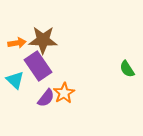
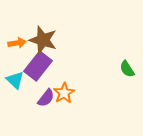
brown star: rotated 16 degrees clockwise
purple rectangle: rotated 72 degrees clockwise
